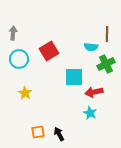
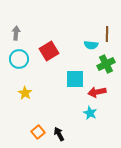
gray arrow: moved 3 px right
cyan semicircle: moved 2 px up
cyan square: moved 1 px right, 2 px down
red arrow: moved 3 px right
orange square: rotated 32 degrees counterclockwise
